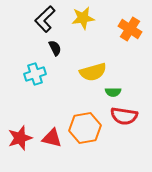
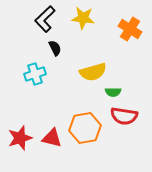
yellow star: rotated 15 degrees clockwise
